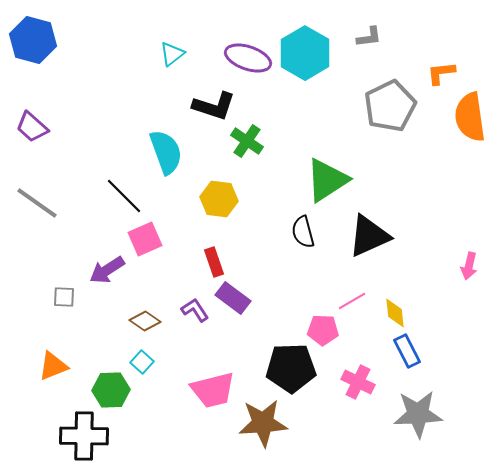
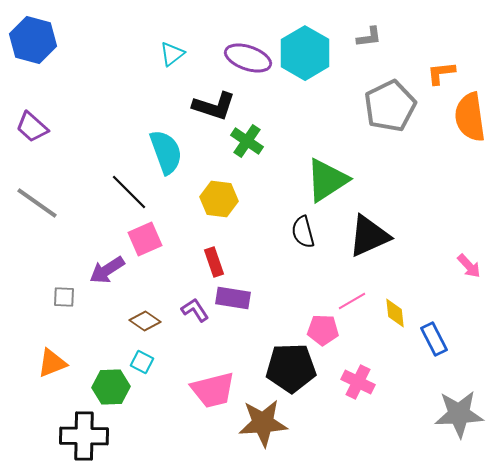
black line: moved 5 px right, 4 px up
pink arrow: rotated 56 degrees counterclockwise
purple rectangle: rotated 28 degrees counterclockwise
blue rectangle: moved 27 px right, 12 px up
cyan square: rotated 15 degrees counterclockwise
orange triangle: moved 1 px left, 3 px up
green hexagon: moved 3 px up
gray star: moved 41 px right
